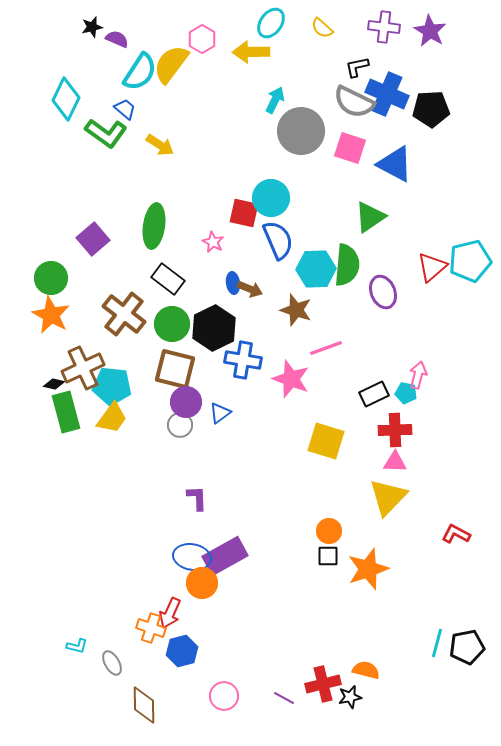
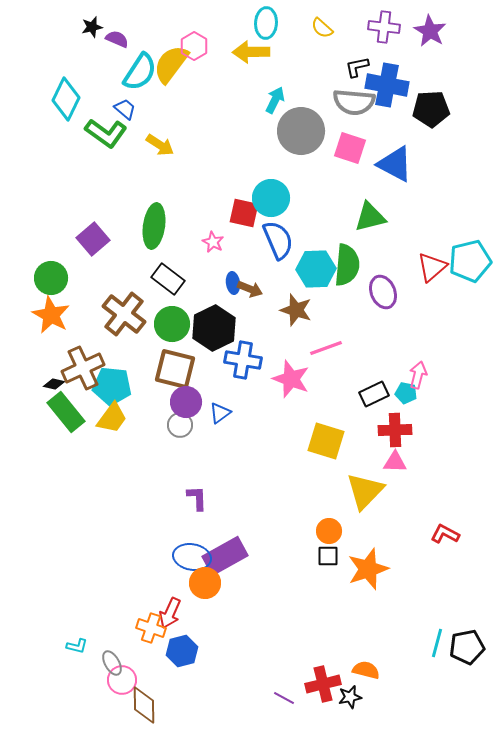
cyan ellipse at (271, 23): moved 5 px left; rotated 32 degrees counterclockwise
pink hexagon at (202, 39): moved 8 px left, 7 px down
blue cross at (387, 94): moved 9 px up; rotated 12 degrees counterclockwise
gray semicircle at (354, 102): rotated 21 degrees counterclockwise
green triangle at (370, 217): rotated 20 degrees clockwise
green rectangle at (66, 412): rotated 24 degrees counterclockwise
yellow triangle at (388, 497): moved 23 px left, 6 px up
red L-shape at (456, 534): moved 11 px left
orange circle at (202, 583): moved 3 px right
pink circle at (224, 696): moved 102 px left, 16 px up
